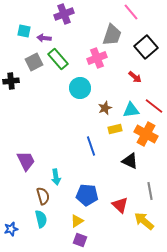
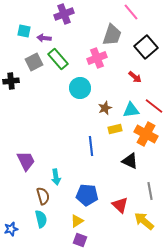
blue line: rotated 12 degrees clockwise
